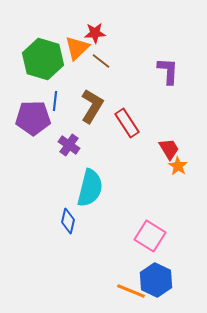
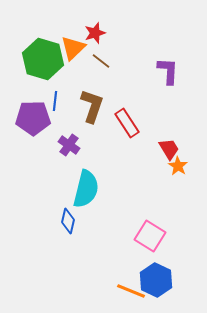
red star: rotated 15 degrees counterclockwise
orange triangle: moved 4 px left
brown L-shape: rotated 12 degrees counterclockwise
cyan semicircle: moved 4 px left, 1 px down
